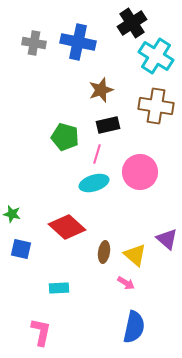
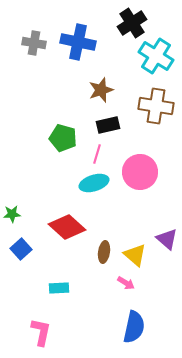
green pentagon: moved 2 px left, 1 px down
green star: rotated 18 degrees counterclockwise
blue square: rotated 35 degrees clockwise
